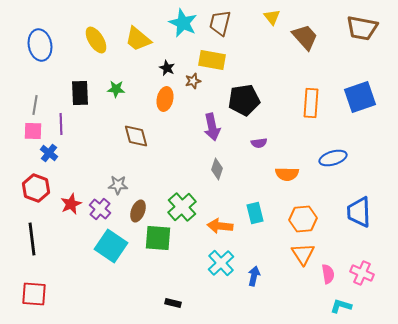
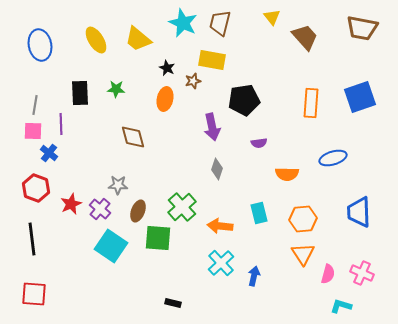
brown diamond at (136, 136): moved 3 px left, 1 px down
cyan rectangle at (255, 213): moved 4 px right
pink semicircle at (328, 274): rotated 24 degrees clockwise
